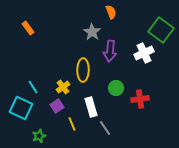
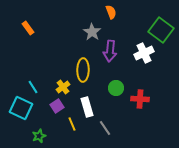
red cross: rotated 12 degrees clockwise
white rectangle: moved 4 px left
